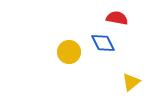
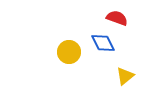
red semicircle: rotated 10 degrees clockwise
yellow triangle: moved 6 px left, 6 px up
